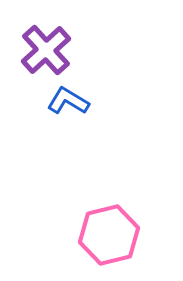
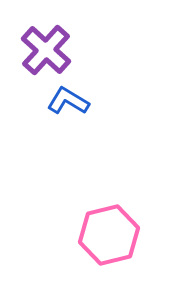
purple cross: rotated 6 degrees counterclockwise
